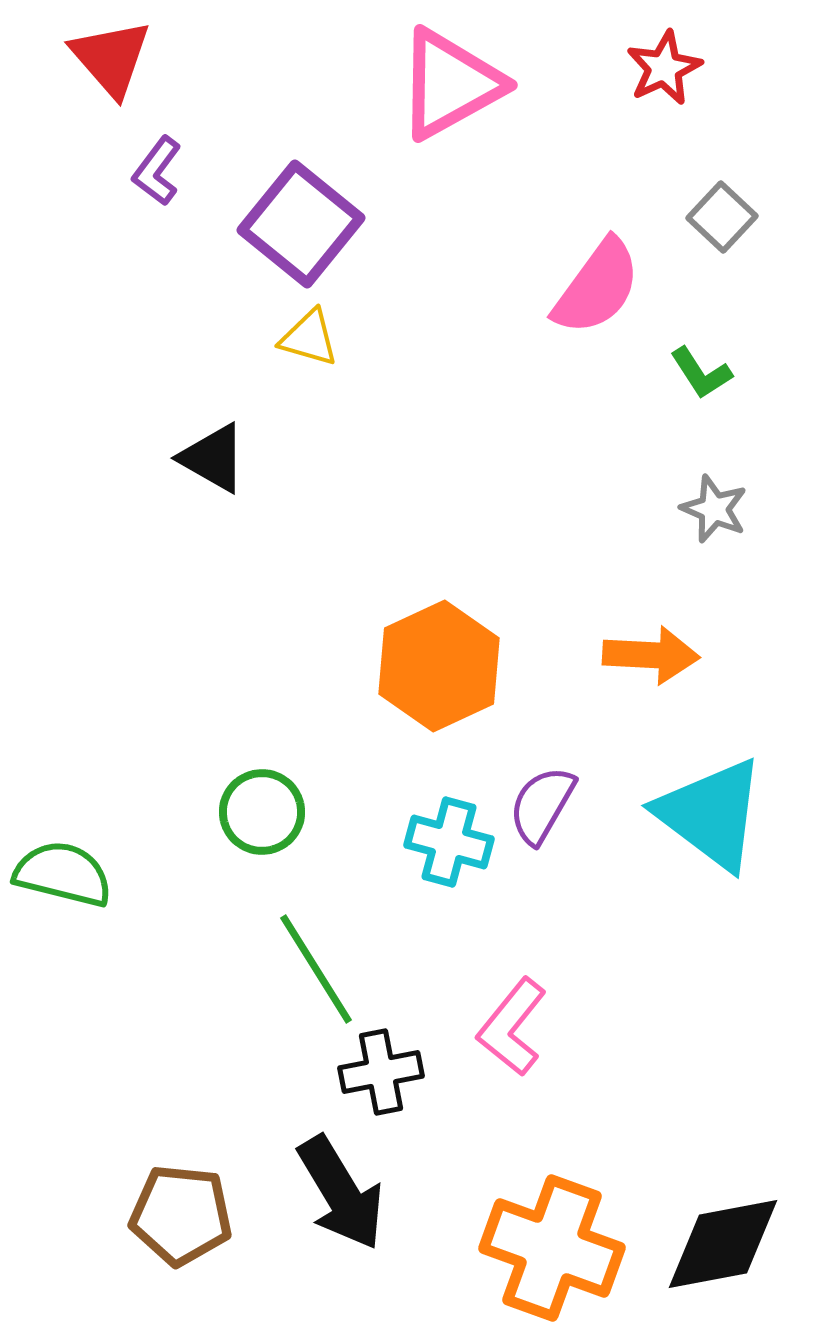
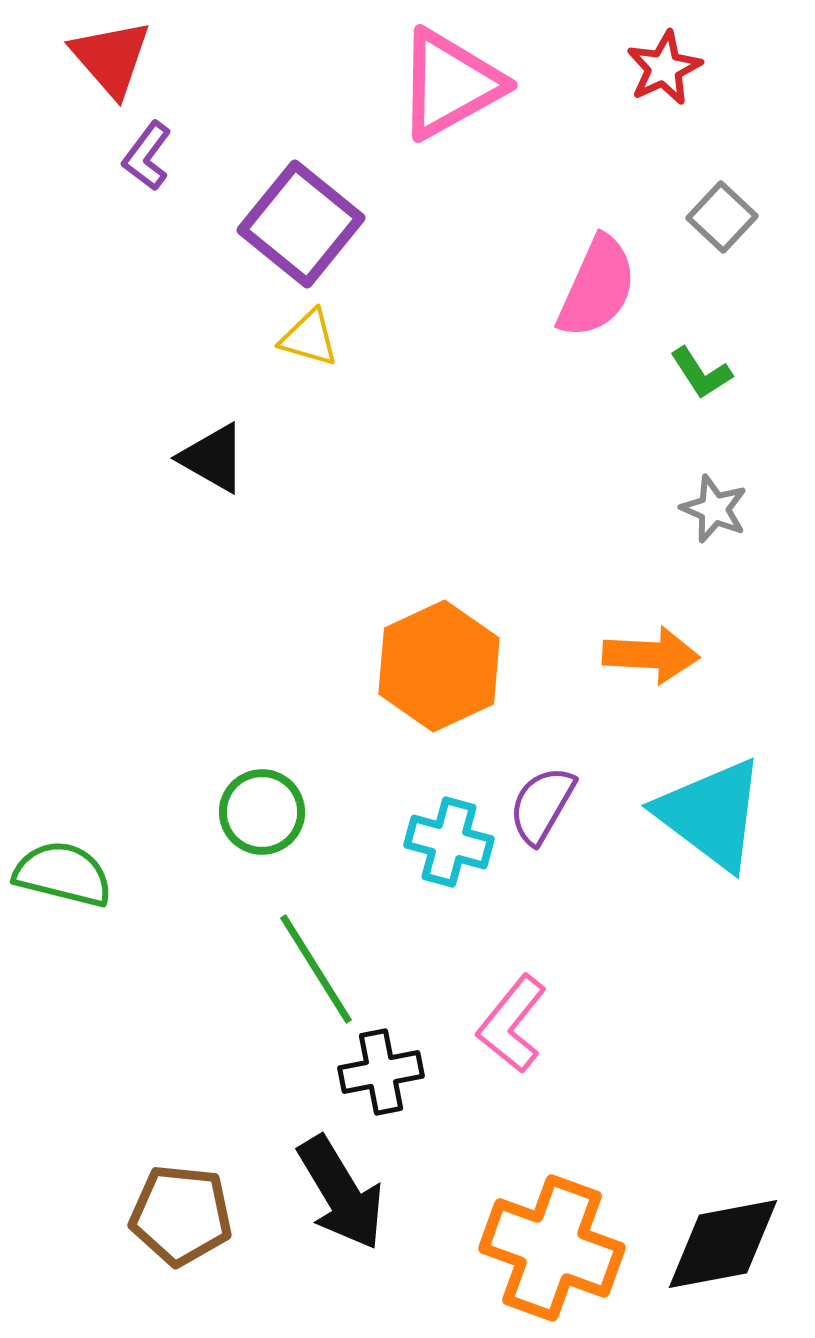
purple L-shape: moved 10 px left, 15 px up
pink semicircle: rotated 12 degrees counterclockwise
pink L-shape: moved 3 px up
